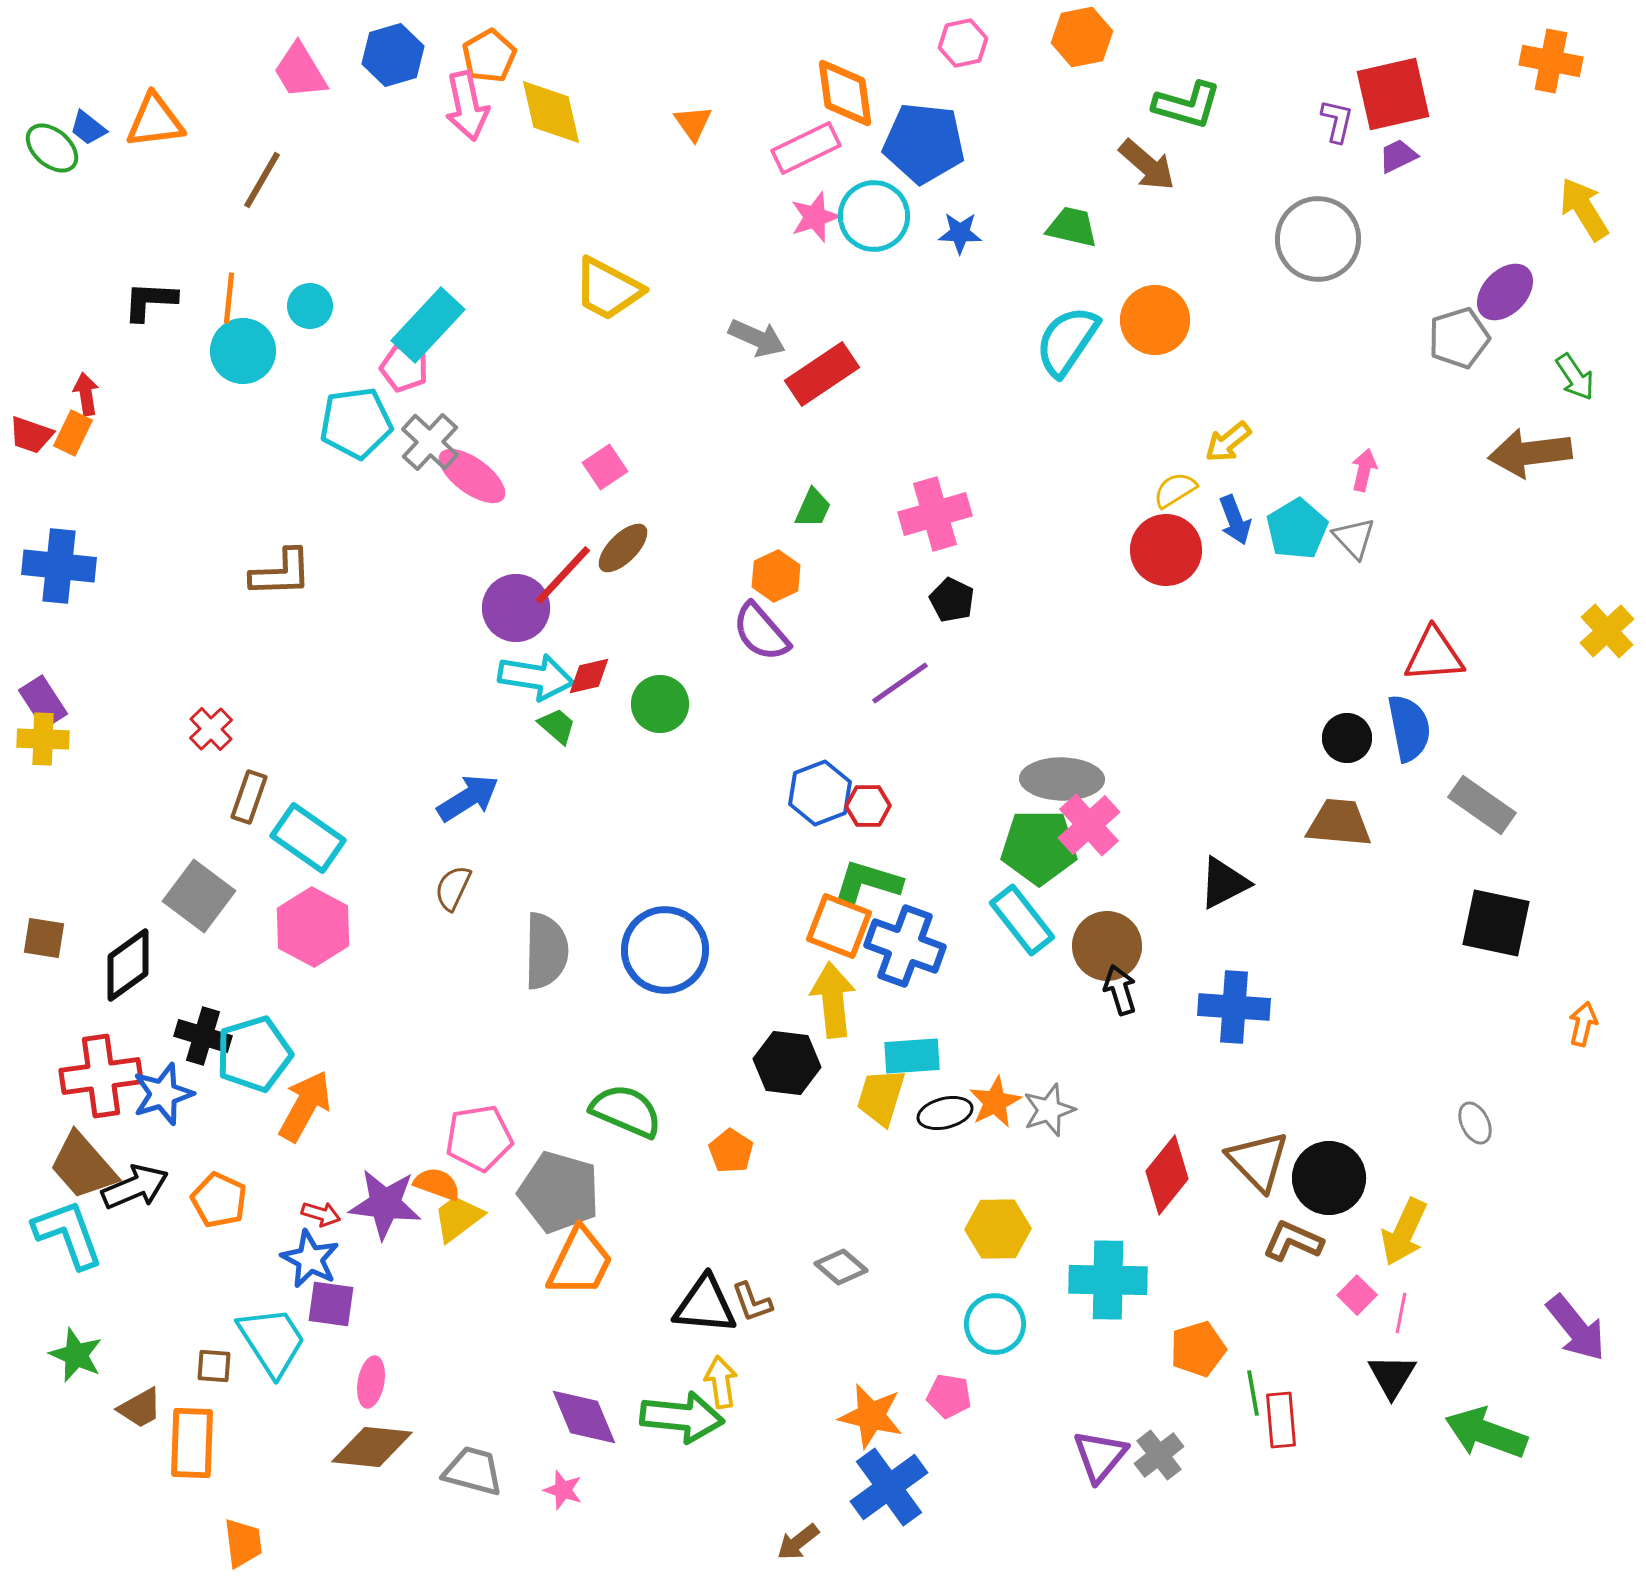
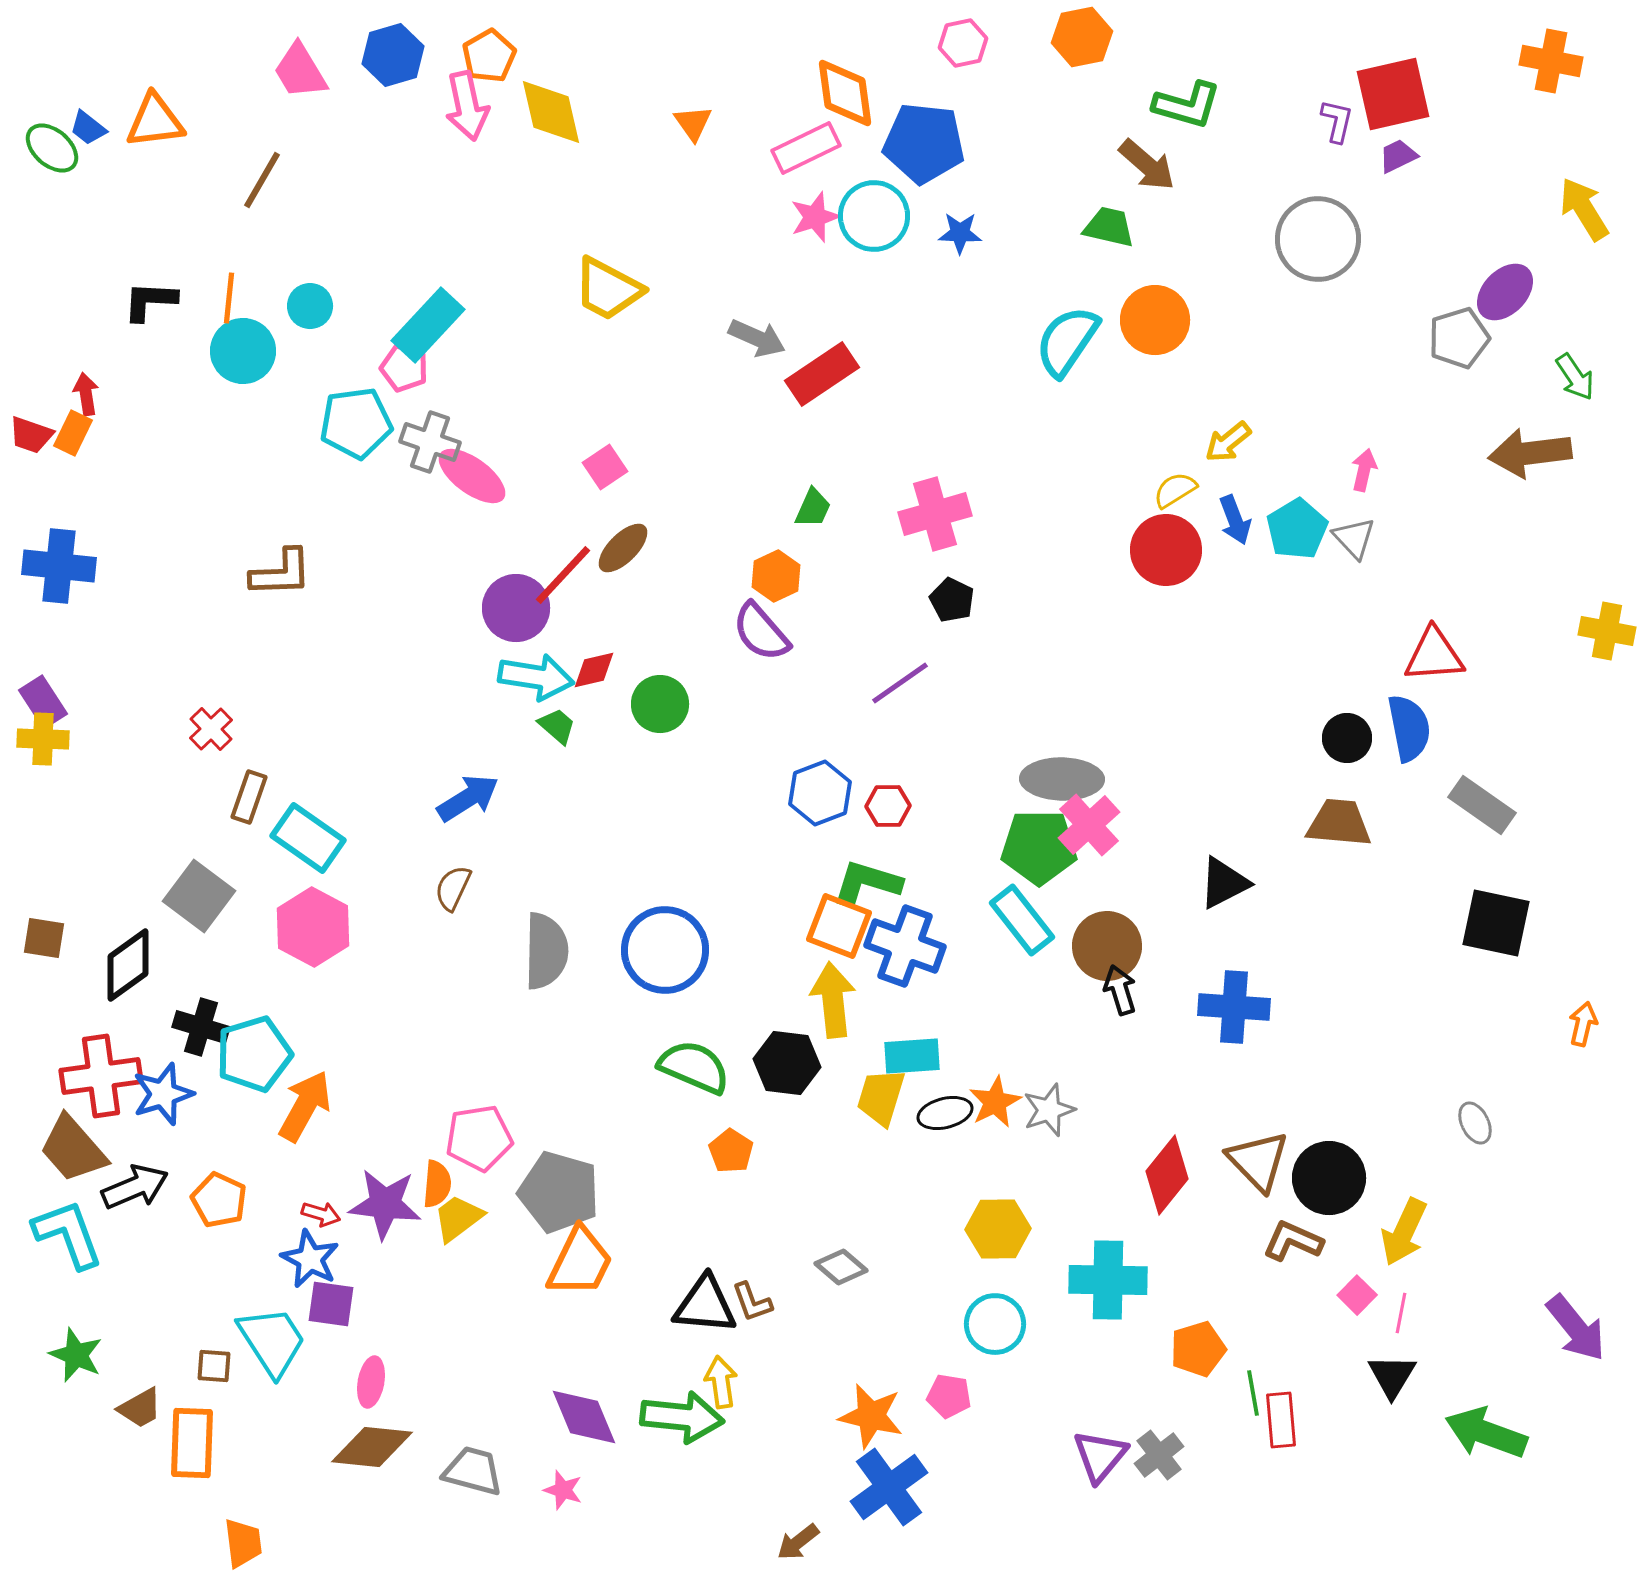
green trapezoid at (1072, 227): moved 37 px right
gray cross at (430, 442): rotated 24 degrees counterclockwise
yellow cross at (1607, 631): rotated 36 degrees counterclockwise
red diamond at (589, 676): moved 5 px right, 6 px up
red hexagon at (868, 806): moved 20 px right
black cross at (203, 1036): moved 2 px left, 9 px up
green semicircle at (626, 1111): moved 68 px right, 44 px up
brown trapezoid at (83, 1166): moved 10 px left, 17 px up
orange semicircle at (437, 1184): rotated 75 degrees clockwise
